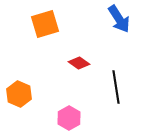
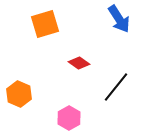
black line: rotated 48 degrees clockwise
